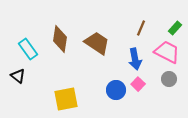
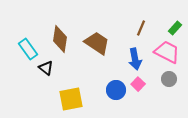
black triangle: moved 28 px right, 8 px up
yellow square: moved 5 px right
